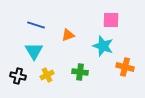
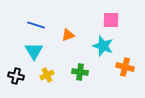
black cross: moved 2 px left
